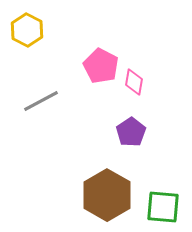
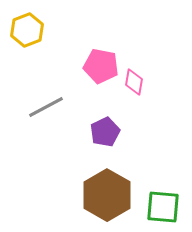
yellow hexagon: rotated 12 degrees clockwise
pink pentagon: rotated 16 degrees counterclockwise
gray line: moved 5 px right, 6 px down
purple pentagon: moved 26 px left; rotated 8 degrees clockwise
